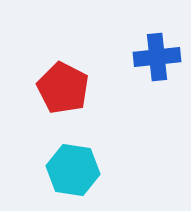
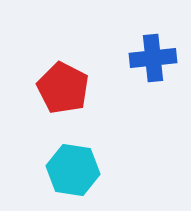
blue cross: moved 4 px left, 1 px down
